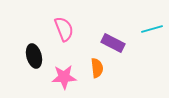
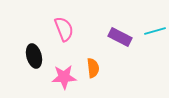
cyan line: moved 3 px right, 2 px down
purple rectangle: moved 7 px right, 6 px up
orange semicircle: moved 4 px left
